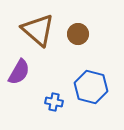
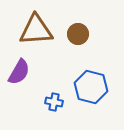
brown triangle: moved 2 px left; rotated 45 degrees counterclockwise
